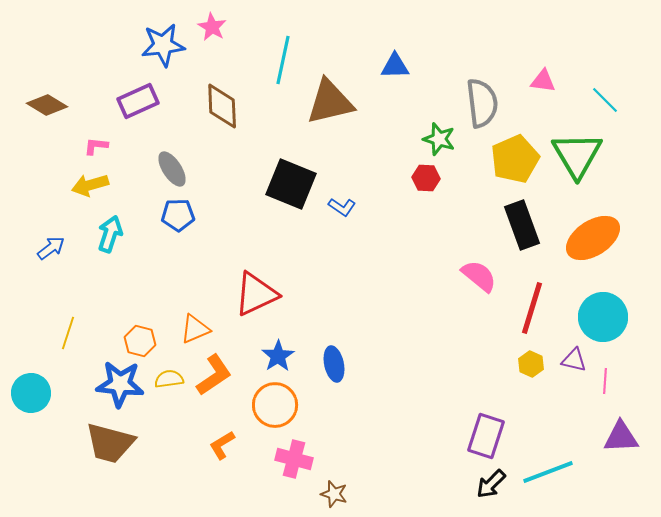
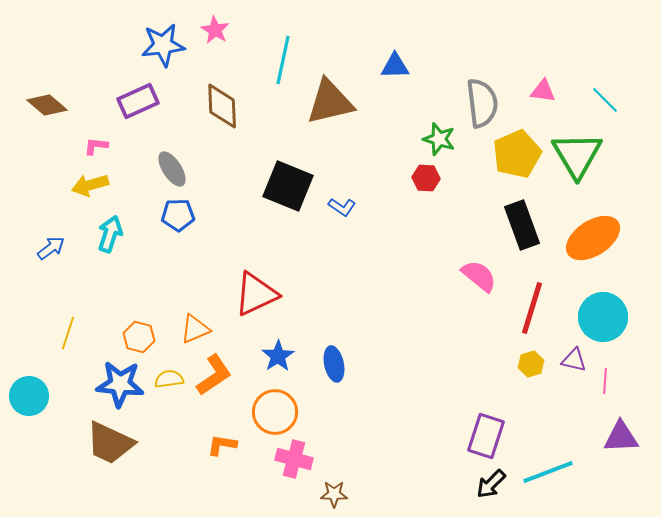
pink star at (212, 27): moved 3 px right, 3 px down
pink triangle at (543, 81): moved 10 px down
brown diamond at (47, 105): rotated 9 degrees clockwise
yellow pentagon at (515, 159): moved 2 px right, 5 px up
black square at (291, 184): moved 3 px left, 2 px down
orange hexagon at (140, 341): moved 1 px left, 4 px up
yellow hexagon at (531, 364): rotated 20 degrees clockwise
cyan circle at (31, 393): moved 2 px left, 3 px down
orange circle at (275, 405): moved 7 px down
brown trapezoid at (110, 443): rotated 10 degrees clockwise
orange L-shape at (222, 445): rotated 40 degrees clockwise
brown star at (334, 494): rotated 16 degrees counterclockwise
